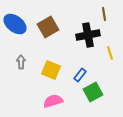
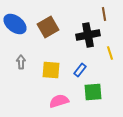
yellow square: rotated 18 degrees counterclockwise
blue rectangle: moved 5 px up
green square: rotated 24 degrees clockwise
pink semicircle: moved 6 px right
